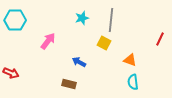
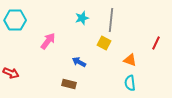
red line: moved 4 px left, 4 px down
cyan semicircle: moved 3 px left, 1 px down
